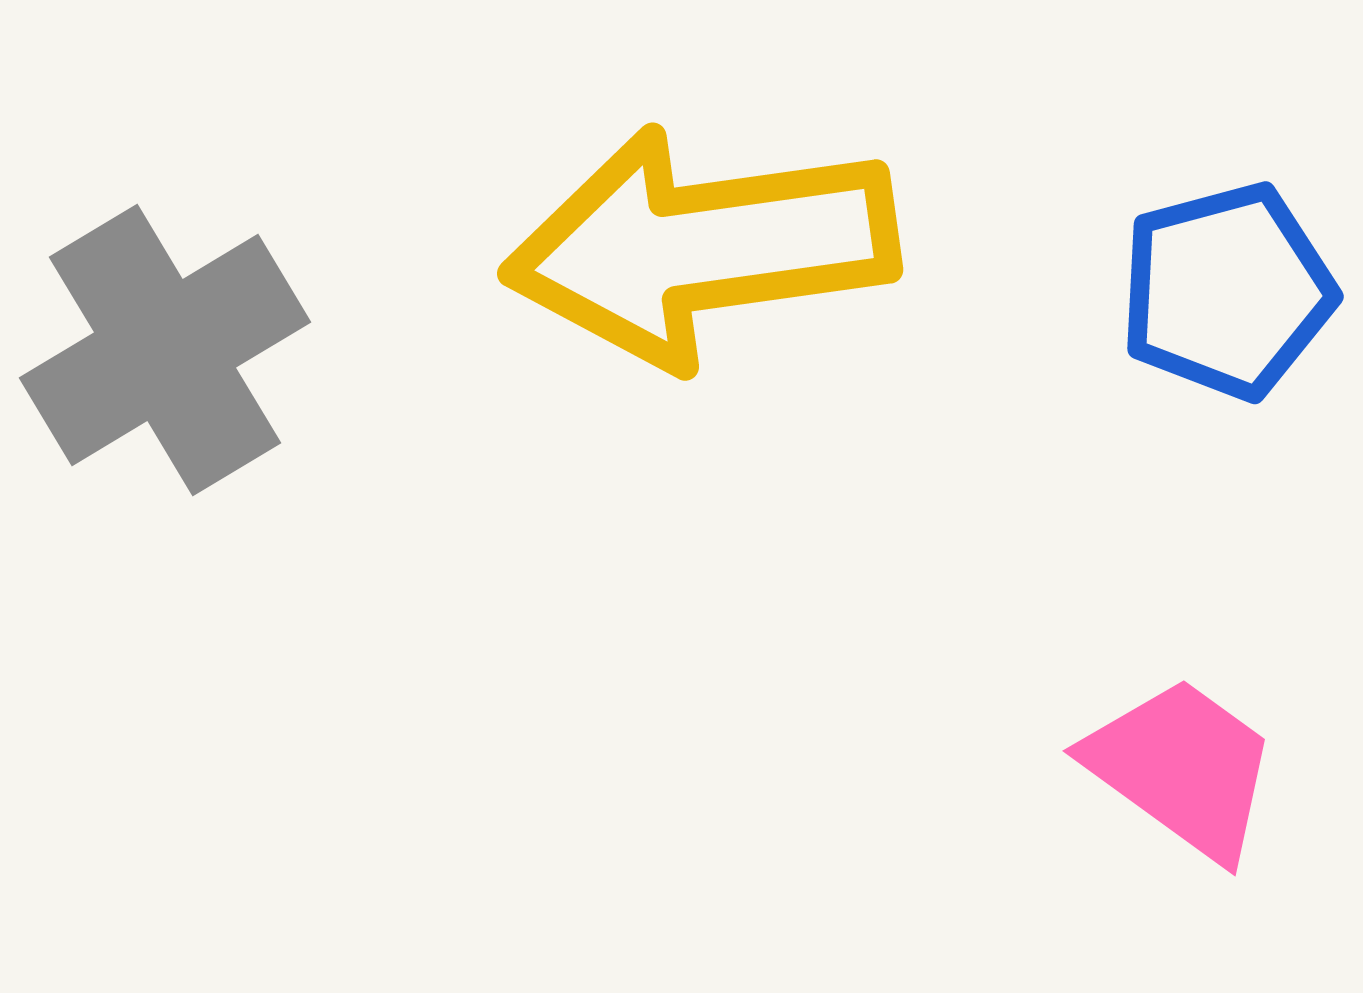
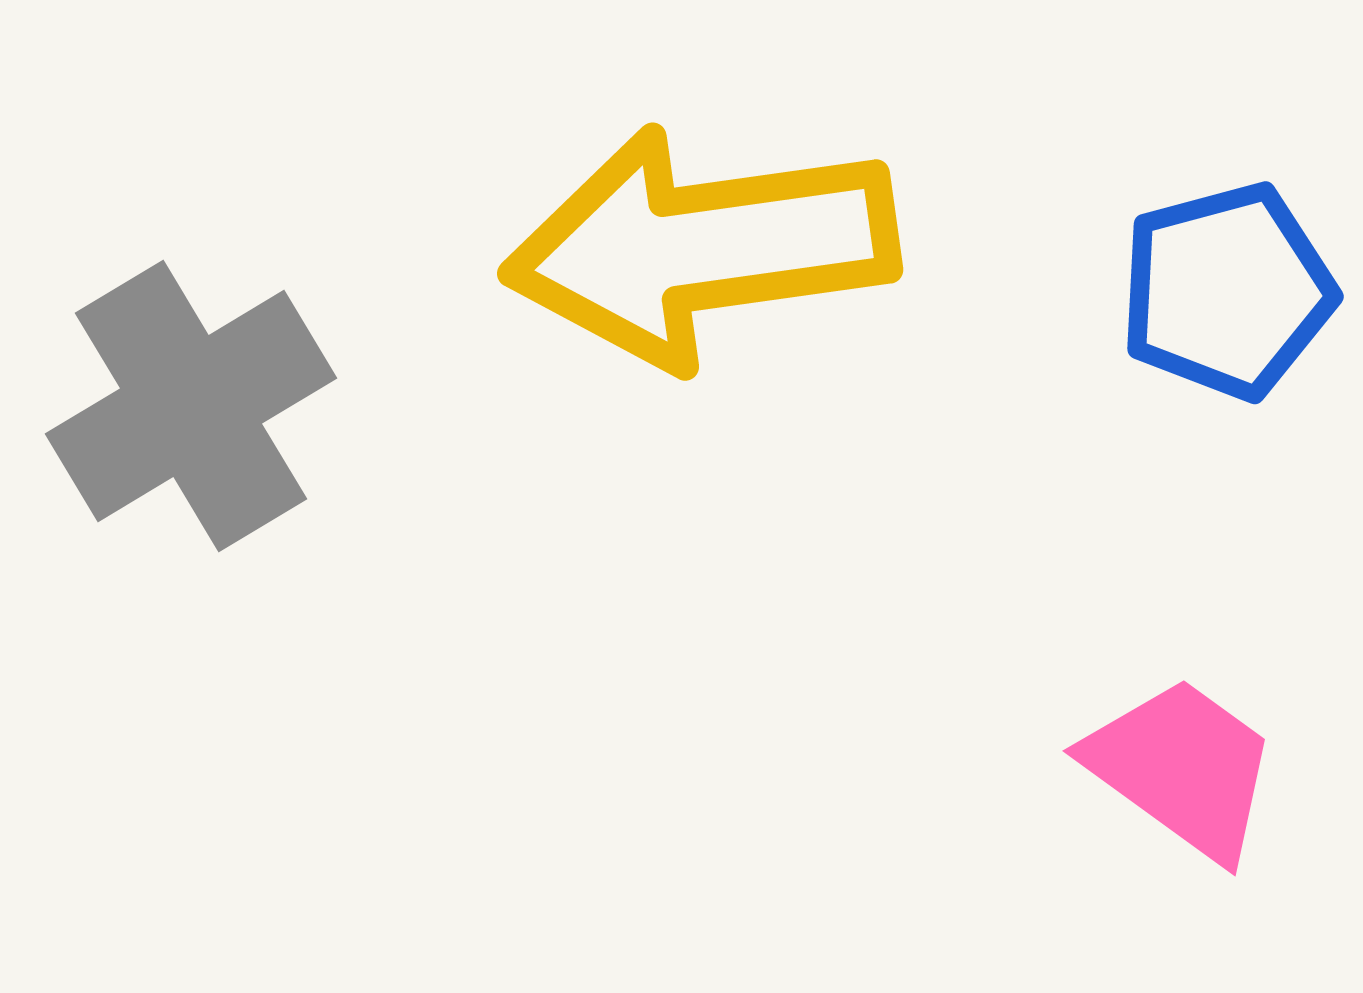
gray cross: moved 26 px right, 56 px down
